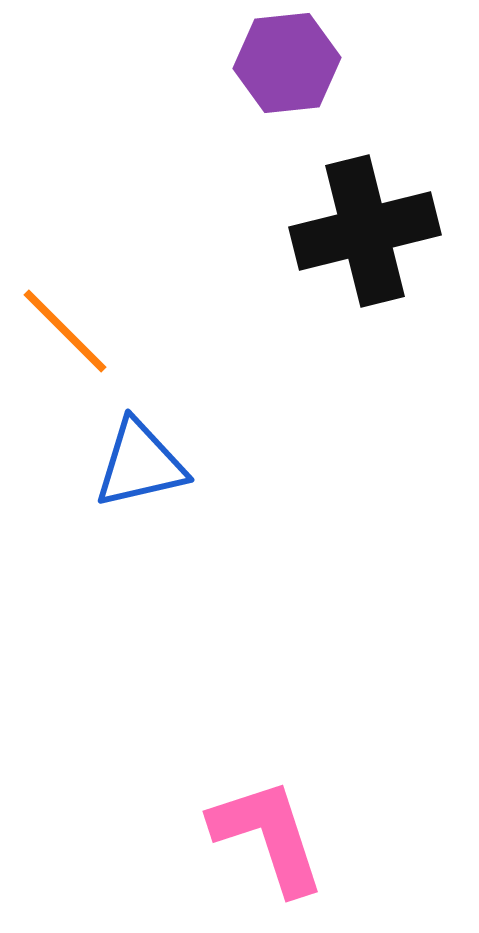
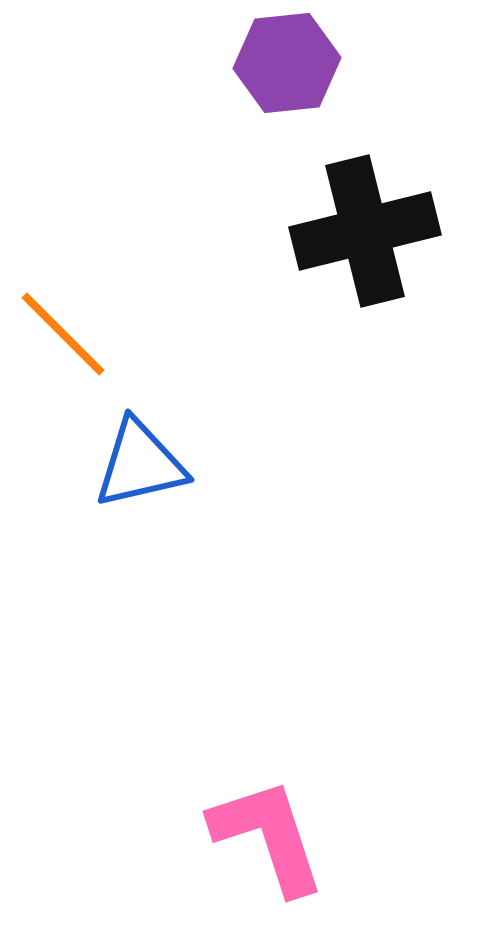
orange line: moved 2 px left, 3 px down
